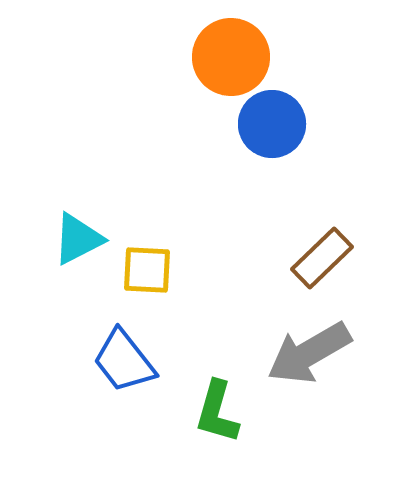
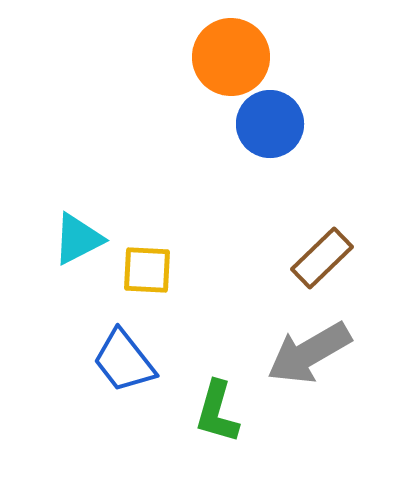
blue circle: moved 2 px left
